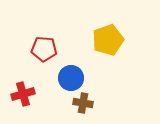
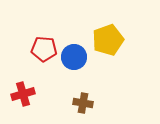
blue circle: moved 3 px right, 21 px up
